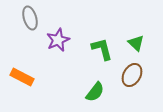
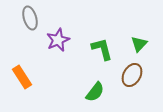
green triangle: moved 3 px right, 1 px down; rotated 30 degrees clockwise
orange rectangle: rotated 30 degrees clockwise
